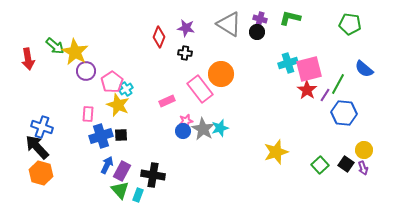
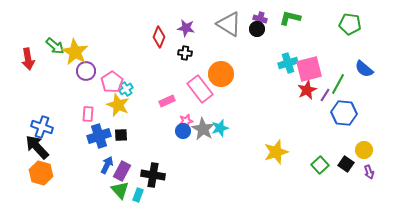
black circle at (257, 32): moved 3 px up
red star at (307, 90): rotated 12 degrees clockwise
blue cross at (101, 136): moved 2 px left
purple arrow at (363, 168): moved 6 px right, 4 px down
